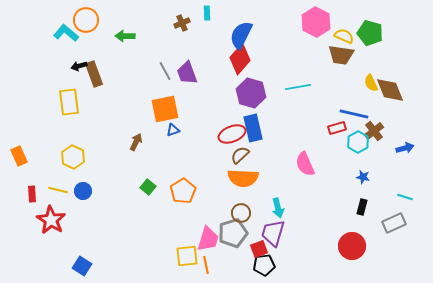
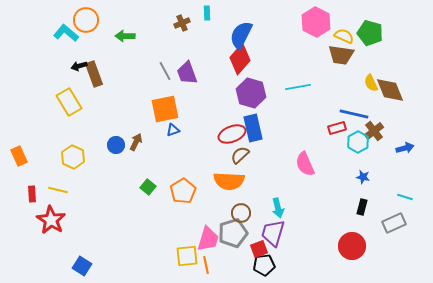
yellow rectangle at (69, 102): rotated 24 degrees counterclockwise
orange semicircle at (243, 178): moved 14 px left, 3 px down
blue circle at (83, 191): moved 33 px right, 46 px up
